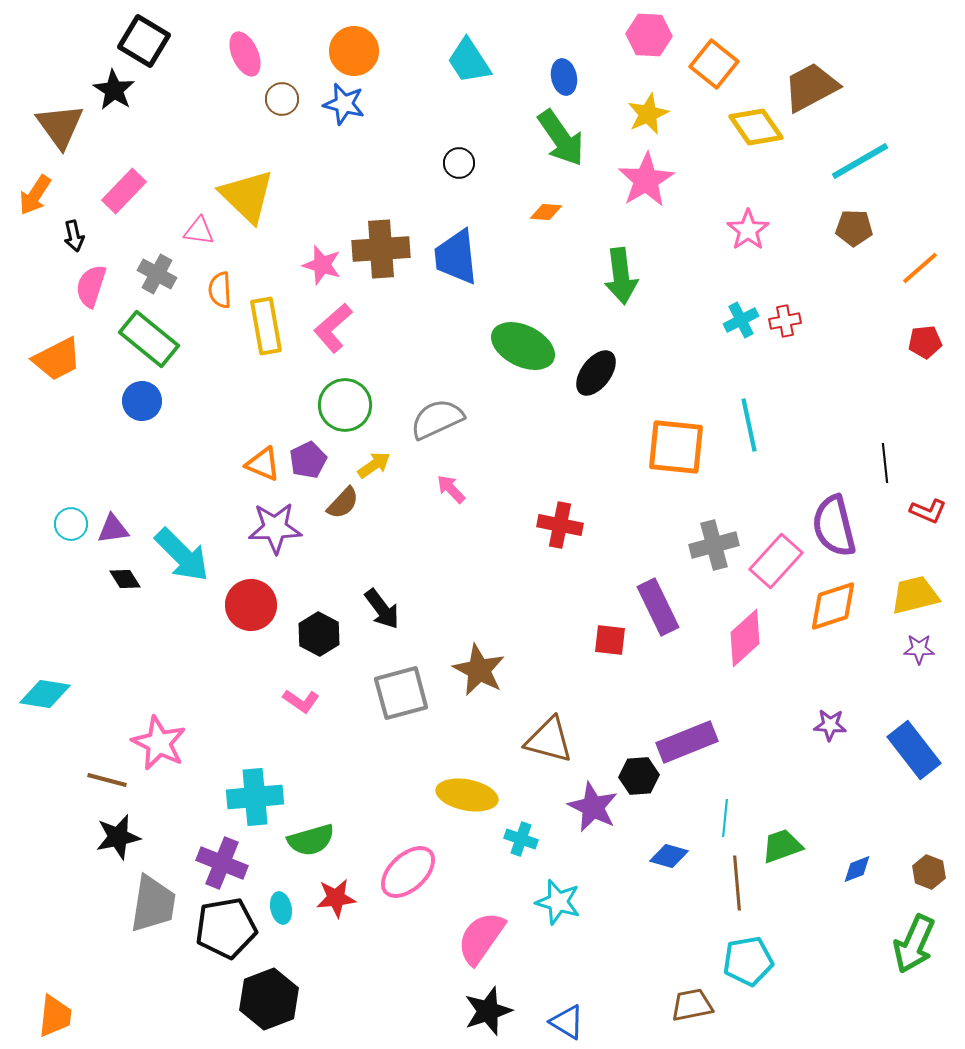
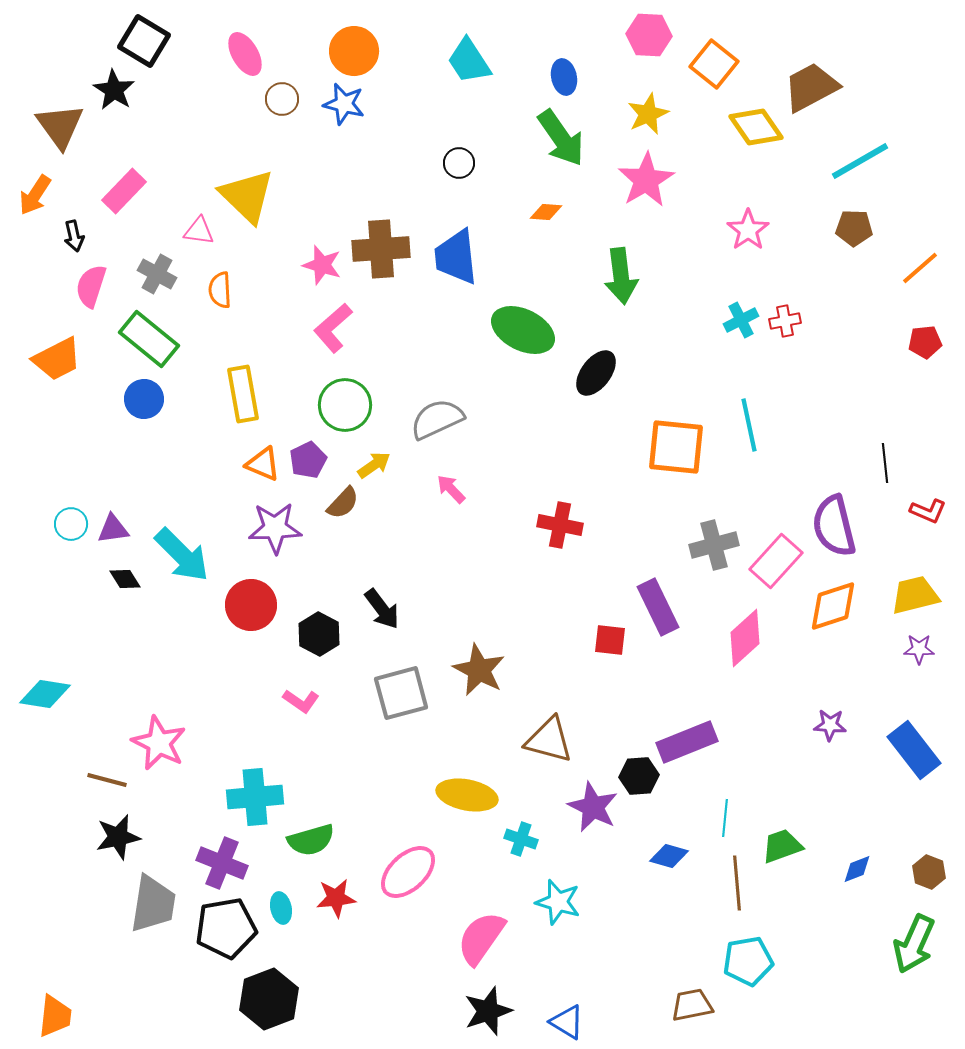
pink ellipse at (245, 54): rotated 6 degrees counterclockwise
yellow rectangle at (266, 326): moved 23 px left, 68 px down
green ellipse at (523, 346): moved 16 px up
blue circle at (142, 401): moved 2 px right, 2 px up
